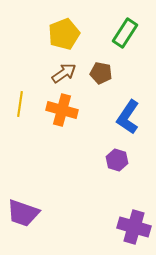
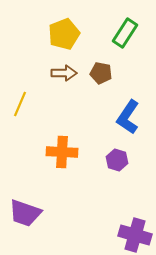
brown arrow: rotated 35 degrees clockwise
yellow line: rotated 15 degrees clockwise
orange cross: moved 42 px down; rotated 12 degrees counterclockwise
purple trapezoid: moved 2 px right
purple cross: moved 1 px right, 8 px down
